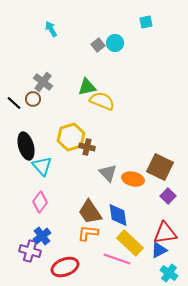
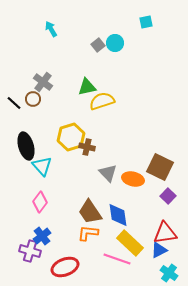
yellow semicircle: rotated 40 degrees counterclockwise
